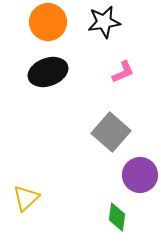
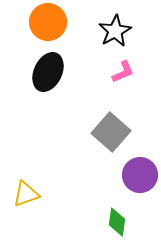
black star: moved 11 px right, 9 px down; rotated 20 degrees counterclockwise
black ellipse: rotated 45 degrees counterclockwise
yellow triangle: moved 4 px up; rotated 24 degrees clockwise
green diamond: moved 5 px down
